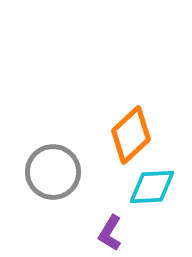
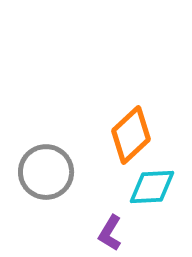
gray circle: moved 7 px left
